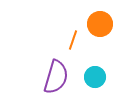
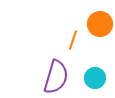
cyan circle: moved 1 px down
